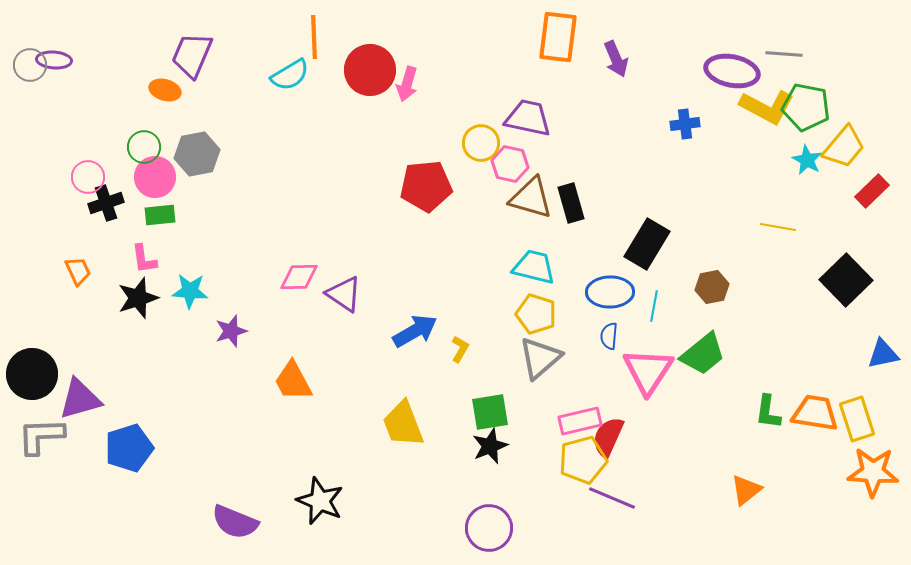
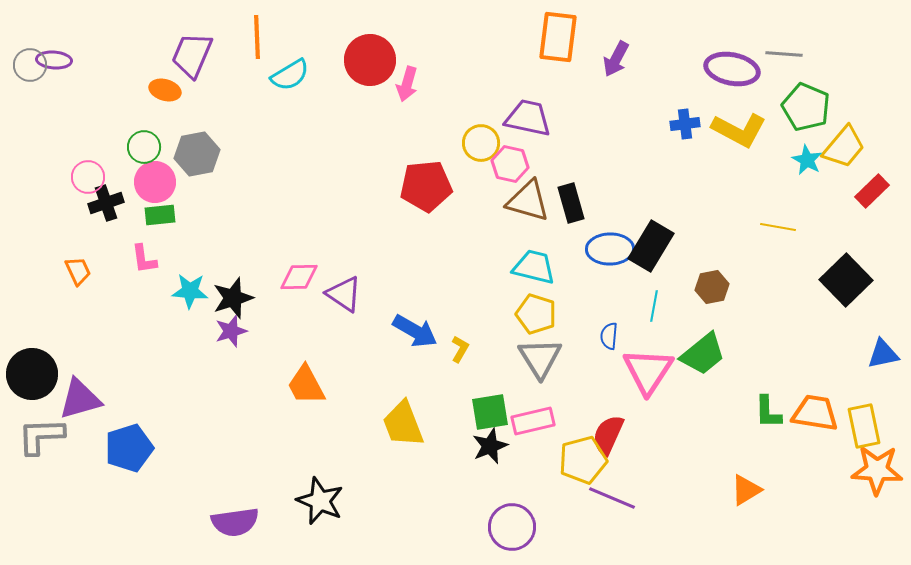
orange line at (314, 37): moved 57 px left
purple arrow at (616, 59): rotated 51 degrees clockwise
red circle at (370, 70): moved 10 px up
purple ellipse at (732, 71): moved 2 px up
yellow L-shape at (767, 107): moved 28 px left, 23 px down
green pentagon at (806, 107): rotated 12 degrees clockwise
pink circle at (155, 177): moved 5 px down
brown triangle at (531, 198): moved 3 px left, 3 px down
black rectangle at (647, 244): moved 4 px right, 2 px down
blue ellipse at (610, 292): moved 43 px up
black star at (138, 298): moved 95 px right
blue arrow at (415, 331): rotated 60 degrees clockwise
gray triangle at (540, 358): rotated 21 degrees counterclockwise
orange trapezoid at (293, 381): moved 13 px right, 4 px down
green L-shape at (768, 412): rotated 9 degrees counterclockwise
yellow rectangle at (857, 419): moved 7 px right, 7 px down; rotated 6 degrees clockwise
pink rectangle at (580, 421): moved 47 px left
red semicircle at (608, 437): moved 2 px up
orange star at (873, 472): moved 4 px right, 2 px up
orange triangle at (746, 490): rotated 8 degrees clockwise
purple semicircle at (235, 522): rotated 30 degrees counterclockwise
purple circle at (489, 528): moved 23 px right, 1 px up
